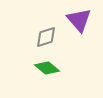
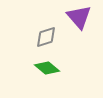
purple triangle: moved 3 px up
